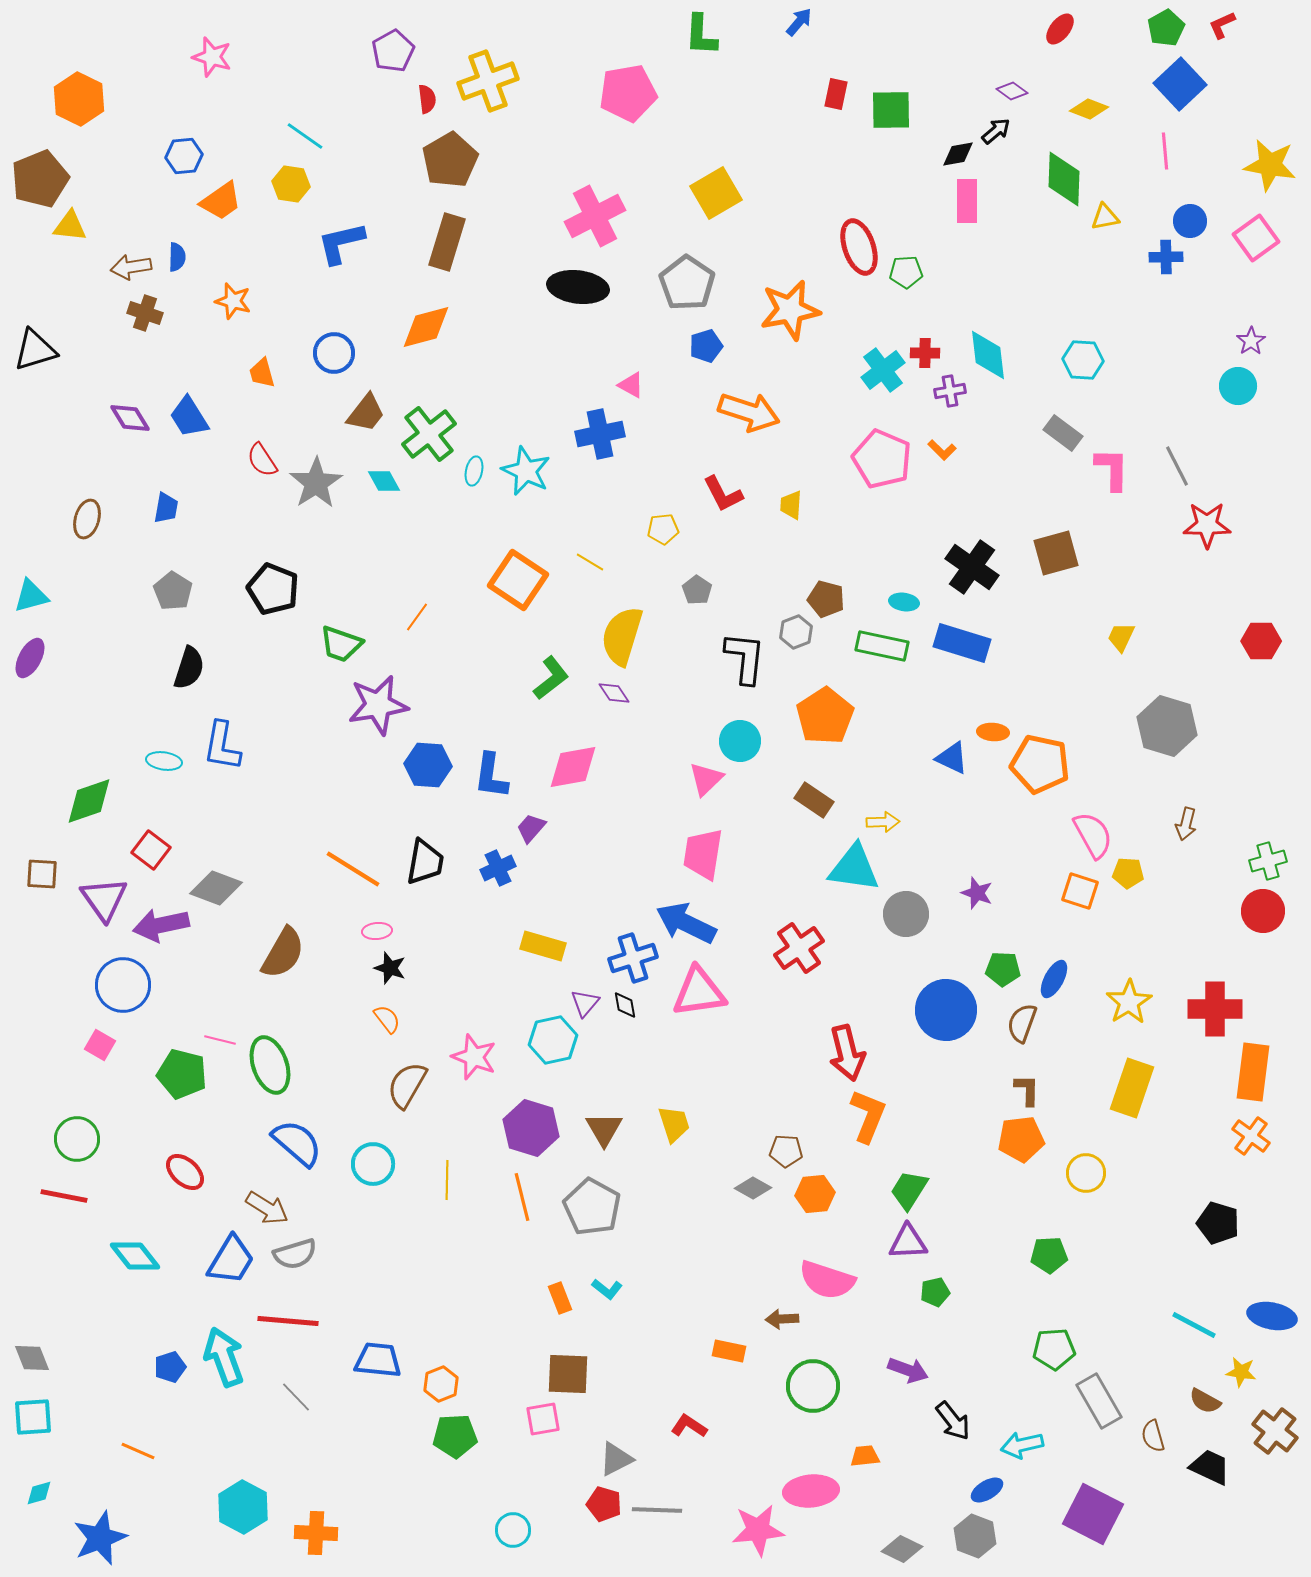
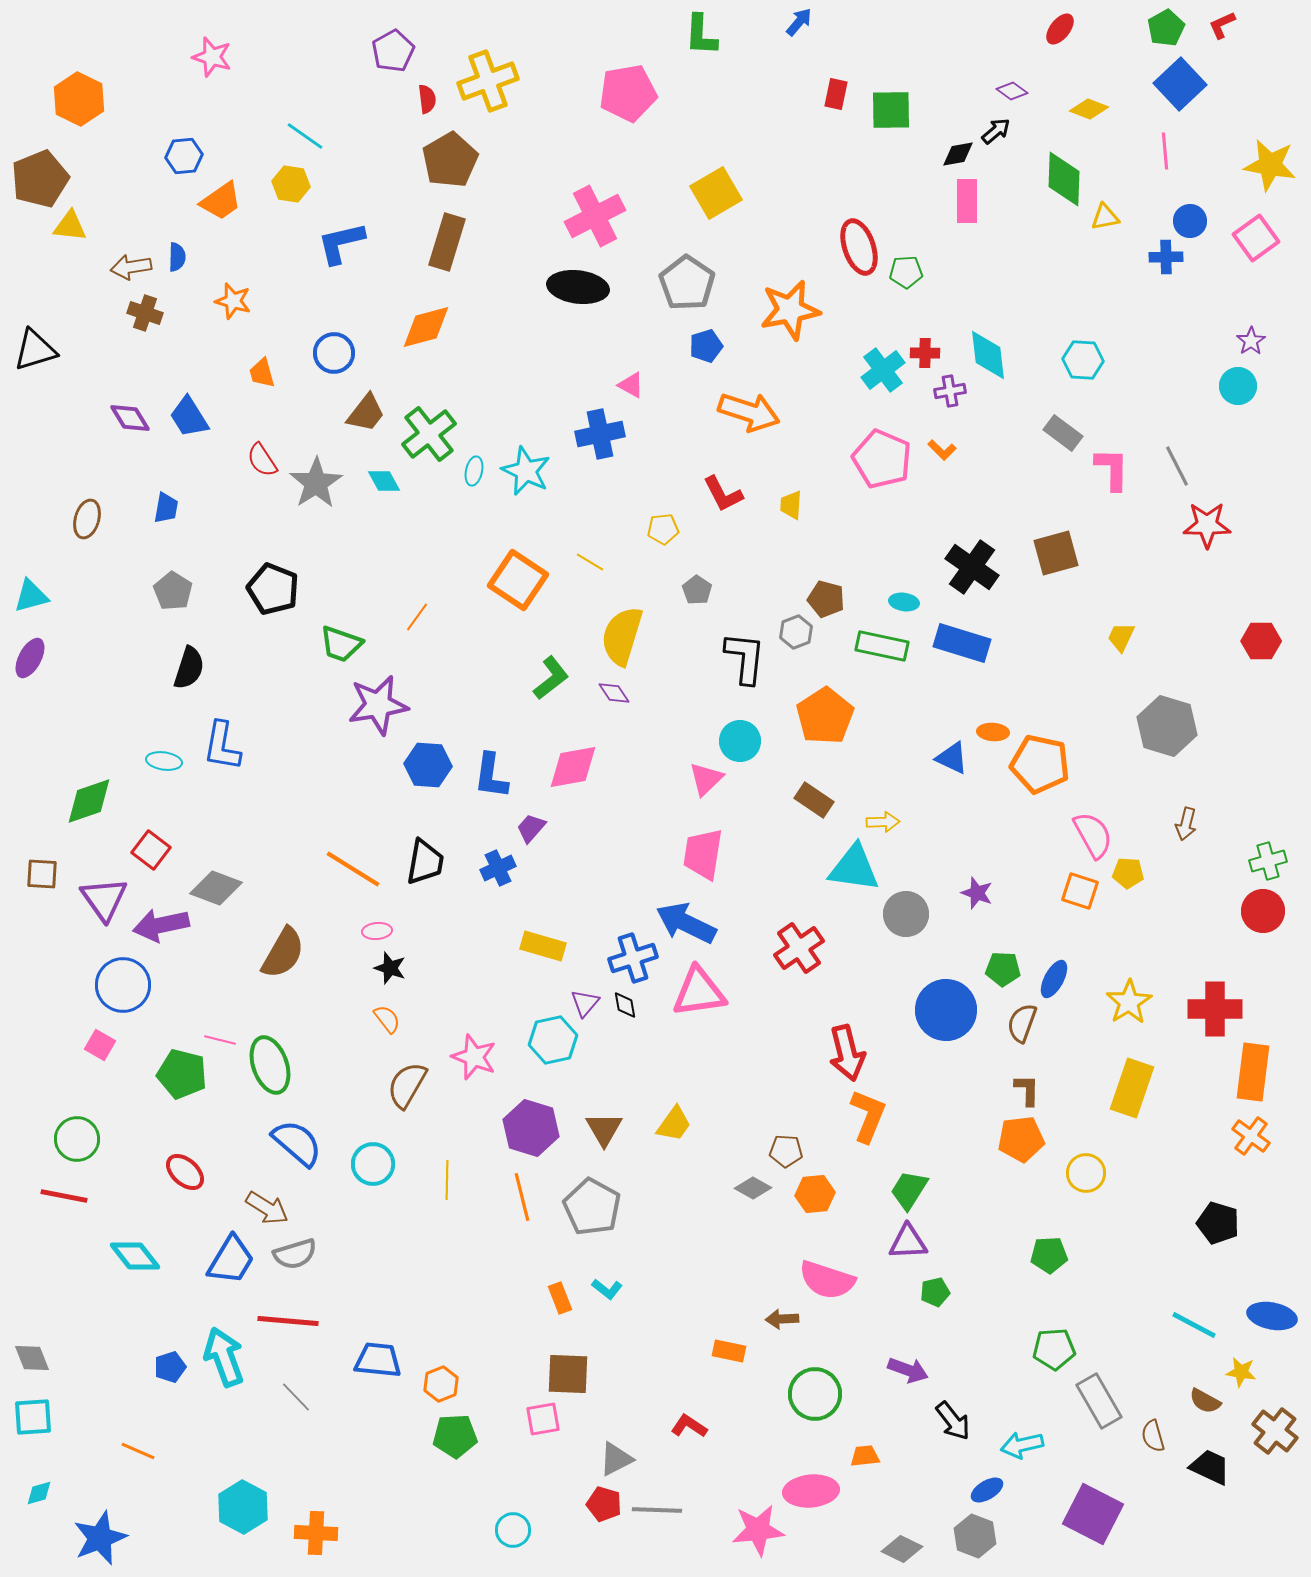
yellow trapezoid at (674, 1124): rotated 54 degrees clockwise
green circle at (813, 1386): moved 2 px right, 8 px down
